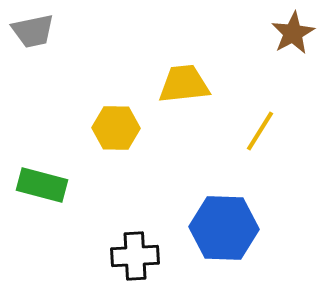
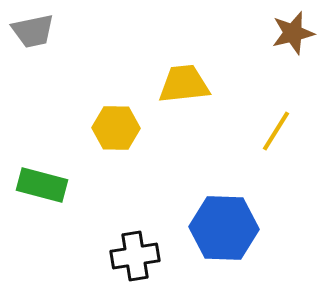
brown star: rotated 15 degrees clockwise
yellow line: moved 16 px right
black cross: rotated 6 degrees counterclockwise
